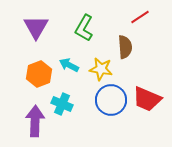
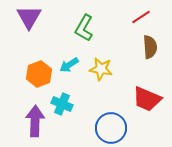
red line: moved 1 px right
purple triangle: moved 7 px left, 10 px up
brown semicircle: moved 25 px right
cyan arrow: rotated 60 degrees counterclockwise
blue circle: moved 28 px down
